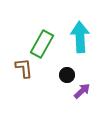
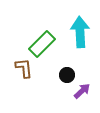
cyan arrow: moved 5 px up
green rectangle: rotated 16 degrees clockwise
